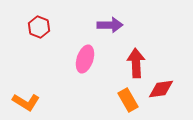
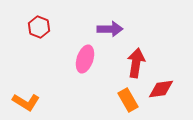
purple arrow: moved 4 px down
red arrow: rotated 12 degrees clockwise
